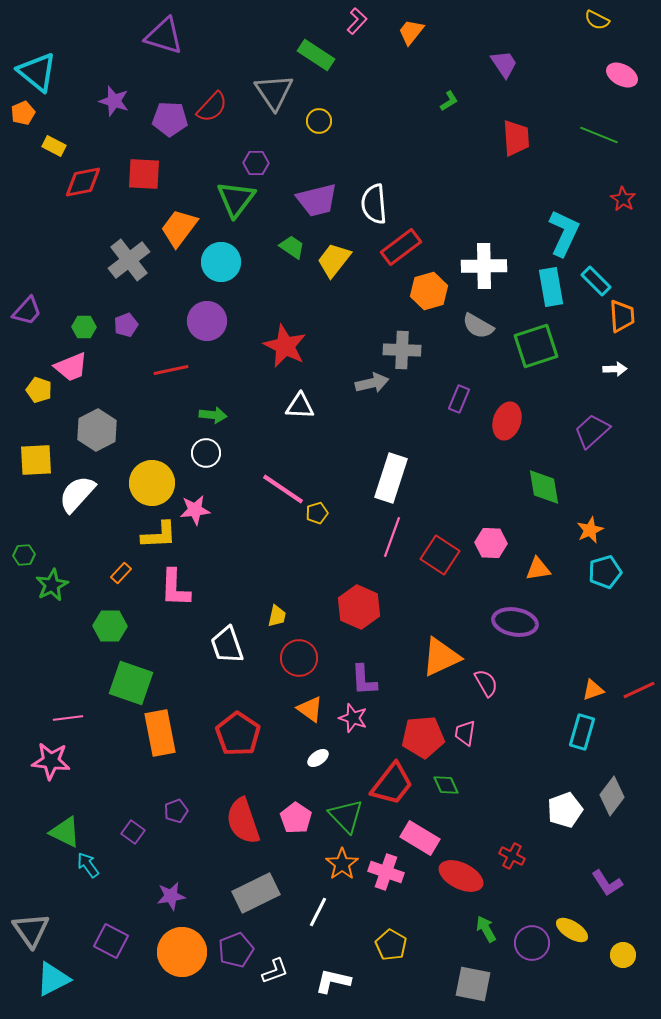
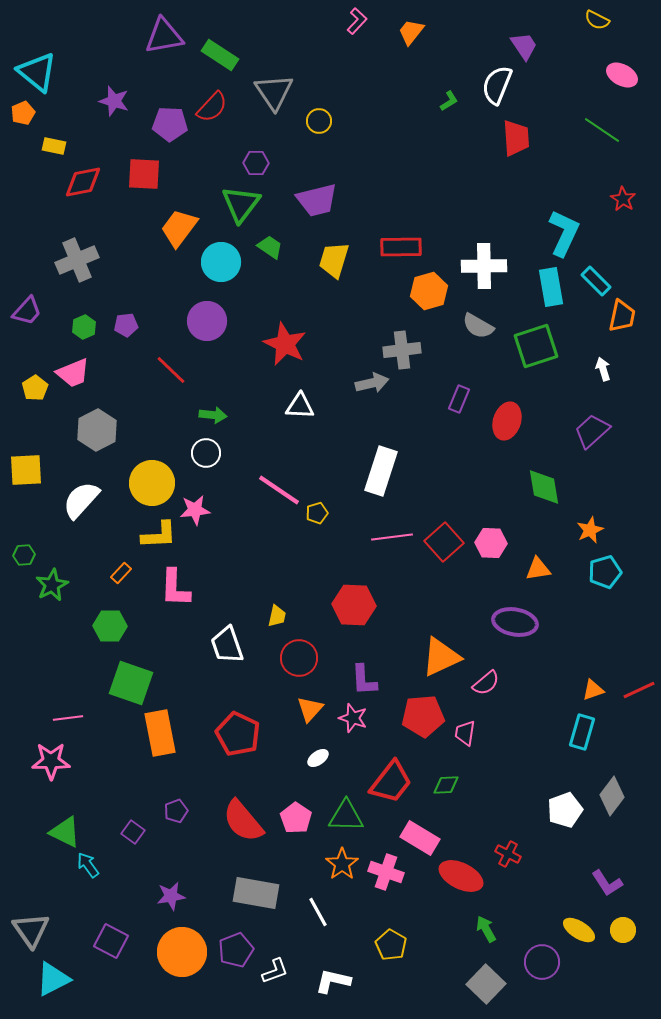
purple triangle at (164, 36): rotated 27 degrees counterclockwise
green rectangle at (316, 55): moved 96 px left
purple trapezoid at (504, 64): moved 20 px right, 18 px up
purple pentagon at (170, 119): moved 5 px down
green line at (599, 135): moved 3 px right, 5 px up; rotated 12 degrees clockwise
yellow rectangle at (54, 146): rotated 15 degrees counterclockwise
green triangle at (236, 199): moved 5 px right, 5 px down
white semicircle at (374, 204): moved 123 px right, 119 px up; rotated 27 degrees clockwise
green trapezoid at (292, 247): moved 22 px left
red rectangle at (401, 247): rotated 36 degrees clockwise
gray cross at (129, 260): moved 52 px left; rotated 15 degrees clockwise
yellow trapezoid at (334, 260): rotated 21 degrees counterclockwise
orange trapezoid at (622, 316): rotated 16 degrees clockwise
purple pentagon at (126, 325): rotated 15 degrees clockwise
green hexagon at (84, 327): rotated 25 degrees counterclockwise
red star at (285, 346): moved 2 px up
gray cross at (402, 350): rotated 9 degrees counterclockwise
pink trapezoid at (71, 367): moved 2 px right, 6 px down
white arrow at (615, 369): moved 12 px left; rotated 105 degrees counterclockwise
red line at (171, 370): rotated 56 degrees clockwise
yellow pentagon at (39, 390): moved 4 px left, 2 px up; rotated 20 degrees clockwise
yellow square at (36, 460): moved 10 px left, 10 px down
white rectangle at (391, 478): moved 10 px left, 7 px up
pink line at (283, 489): moved 4 px left, 1 px down
white semicircle at (77, 494): moved 4 px right, 6 px down
pink line at (392, 537): rotated 63 degrees clockwise
red square at (440, 555): moved 4 px right, 13 px up; rotated 15 degrees clockwise
red hexagon at (359, 607): moved 5 px left, 2 px up; rotated 21 degrees counterclockwise
pink semicircle at (486, 683): rotated 80 degrees clockwise
orange triangle at (310, 709): rotated 36 degrees clockwise
red pentagon at (238, 734): rotated 9 degrees counterclockwise
red pentagon at (423, 737): moved 21 px up
pink star at (51, 761): rotated 6 degrees counterclockwise
red trapezoid at (392, 784): moved 1 px left, 2 px up
green diamond at (446, 785): rotated 68 degrees counterclockwise
green triangle at (346, 816): rotated 45 degrees counterclockwise
red semicircle at (243, 821): rotated 21 degrees counterclockwise
red cross at (512, 856): moved 4 px left, 2 px up
gray rectangle at (256, 893): rotated 36 degrees clockwise
white line at (318, 912): rotated 56 degrees counterclockwise
yellow ellipse at (572, 930): moved 7 px right
purple circle at (532, 943): moved 10 px right, 19 px down
yellow circle at (623, 955): moved 25 px up
gray square at (473, 984): moved 13 px right; rotated 33 degrees clockwise
